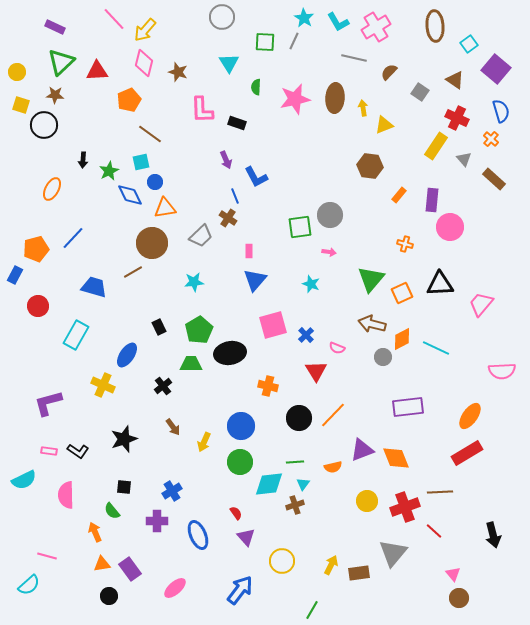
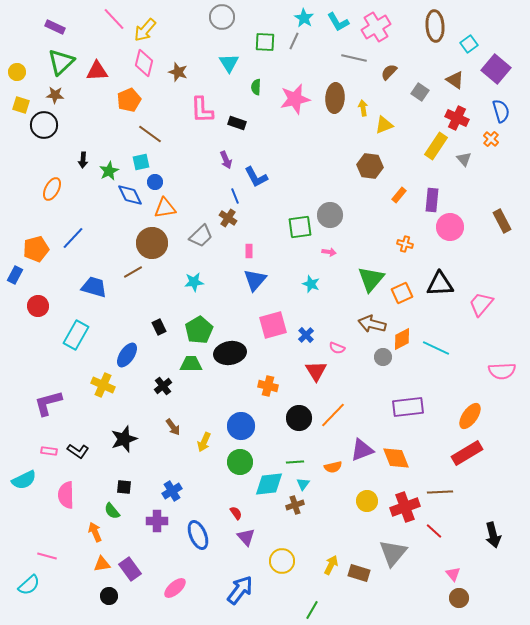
brown rectangle at (494, 179): moved 8 px right, 42 px down; rotated 20 degrees clockwise
brown rectangle at (359, 573): rotated 25 degrees clockwise
